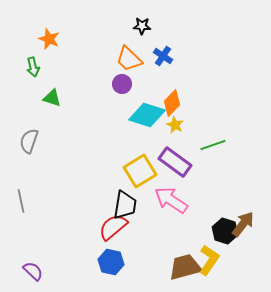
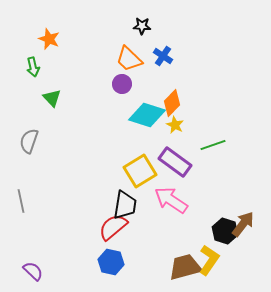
green triangle: rotated 30 degrees clockwise
